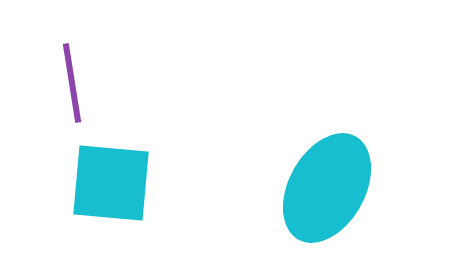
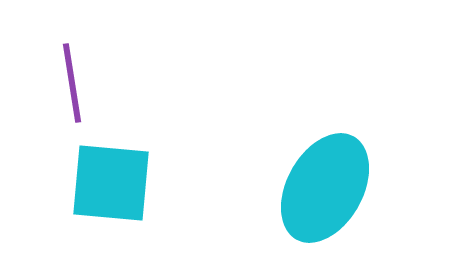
cyan ellipse: moved 2 px left
